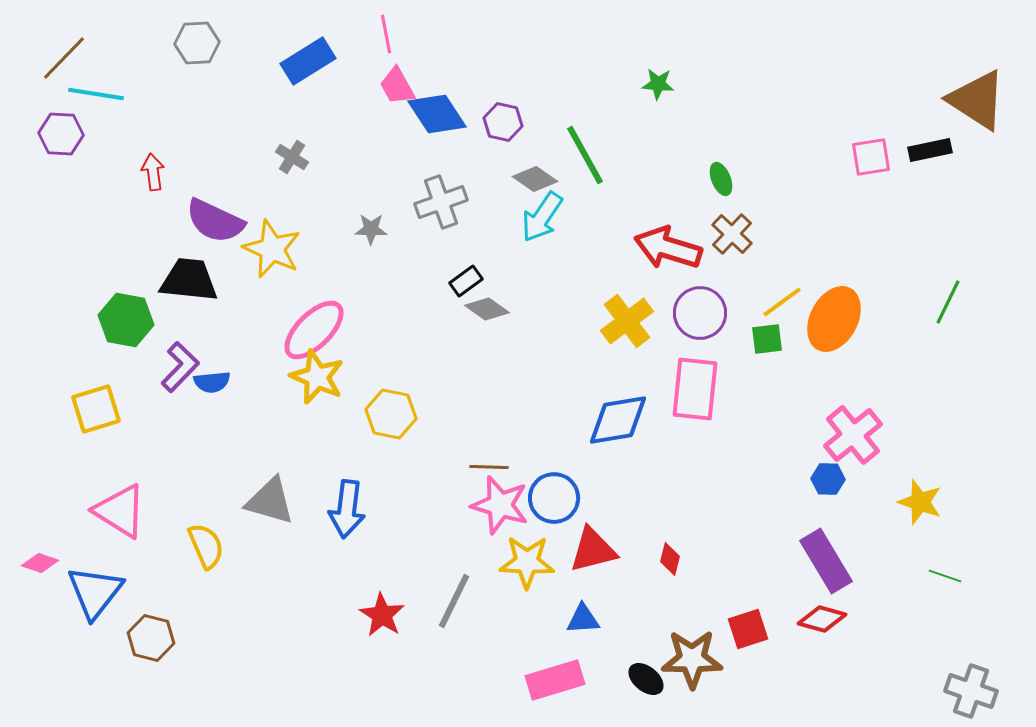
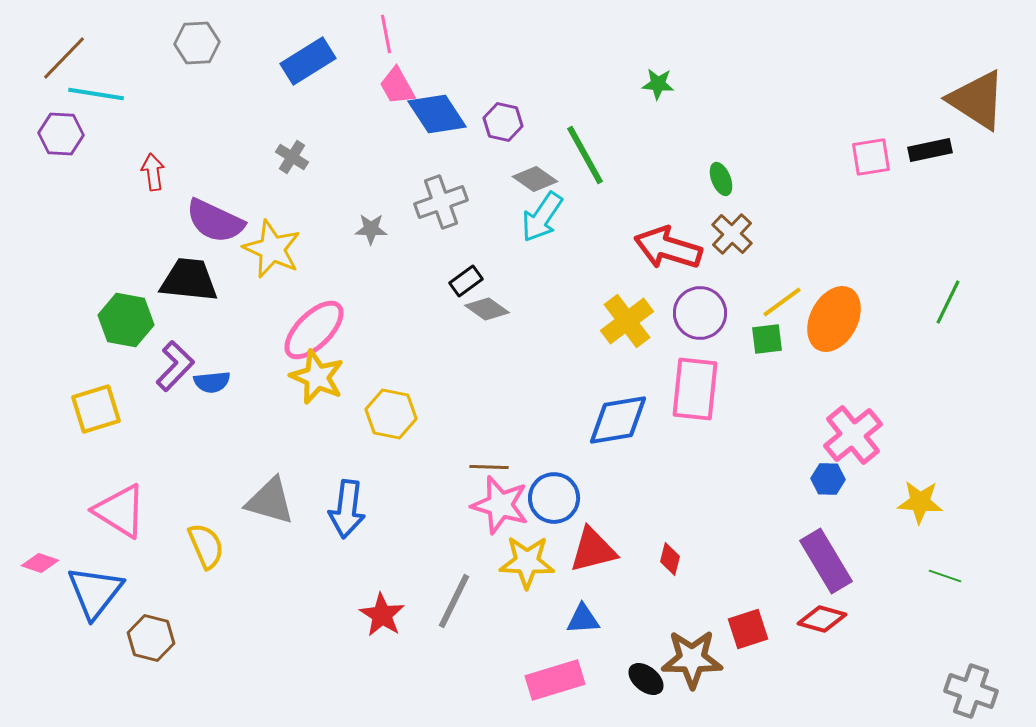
purple L-shape at (180, 367): moved 5 px left, 1 px up
yellow star at (920, 502): rotated 15 degrees counterclockwise
